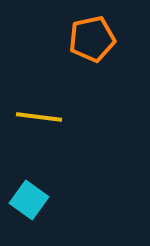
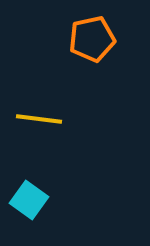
yellow line: moved 2 px down
